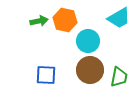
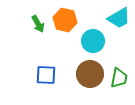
green arrow: moved 1 px left, 3 px down; rotated 72 degrees clockwise
cyan circle: moved 5 px right
brown circle: moved 4 px down
green trapezoid: moved 1 px down
